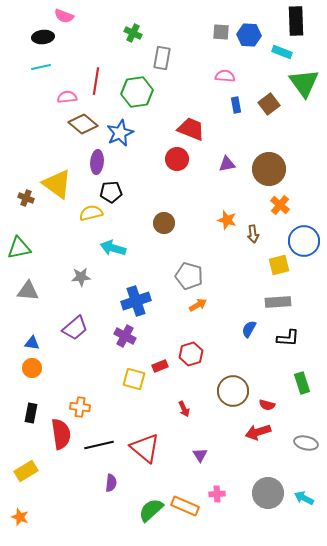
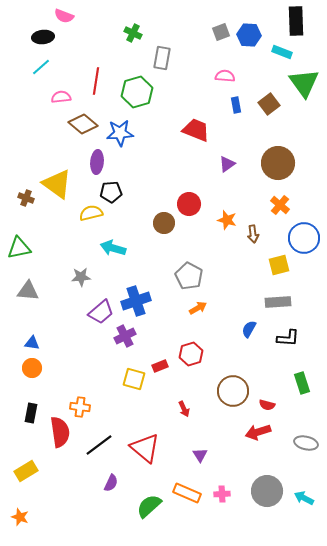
gray square at (221, 32): rotated 24 degrees counterclockwise
cyan line at (41, 67): rotated 30 degrees counterclockwise
green hexagon at (137, 92): rotated 8 degrees counterclockwise
pink semicircle at (67, 97): moved 6 px left
red trapezoid at (191, 129): moved 5 px right, 1 px down
blue star at (120, 133): rotated 20 degrees clockwise
red circle at (177, 159): moved 12 px right, 45 px down
purple triangle at (227, 164): rotated 24 degrees counterclockwise
brown circle at (269, 169): moved 9 px right, 6 px up
blue circle at (304, 241): moved 3 px up
gray pentagon at (189, 276): rotated 12 degrees clockwise
orange arrow at (198, 305): moved 3 px down
purple trapezoid at (75, 328): moved 26 px right, 16 px up
purple cross at (125, 336): rotated 35 degrees clockwise
red semicircle at (61, 434): moved 1 px left, 2 px up
black line at (99, 445): rotated 24 degrees counterclockwise
purple semicircle at (111, 483): rotated 18 degrees clockwise
gray circle at (268, 493): moved 1 px left, 2 px up
pink cross at (217, 494): moved 5 px right
orange rectangle at (185, 506): moved 2 px right, 13 px up
green semicircle at (151, 510): moved 2 px left, 4 px up
